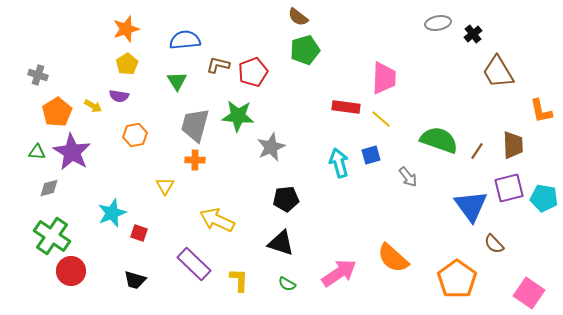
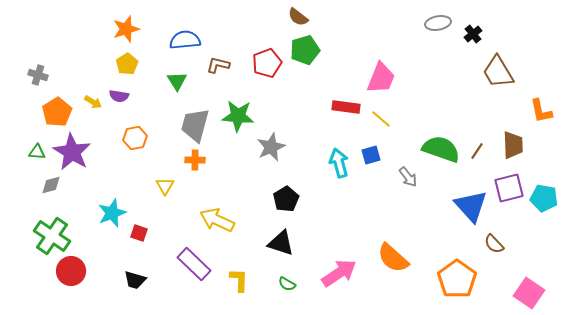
red pentagon at (253, 72): moved 14 px right, 9 px up
pink trapezoid at (384, 78): moved 3 px left; rotated 20 degrees clockwise
yellow arrow at (93, 106): moved 4 px up
orange hexagon at (135, 135): moved 3 px down
green semicircle at (439, 140): moved 2 px right, 9 px down
gray diamond at (49, 188): moved 2 px right, 3 px up
black pentagon at (286, 199): rotated 25 degrees counterclockwise
blue triangle at (471, 206): rotated 6 degrees counterclockwise
